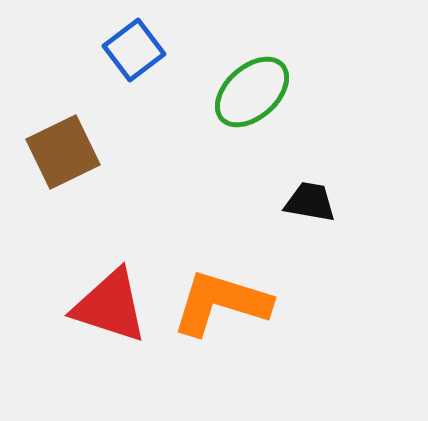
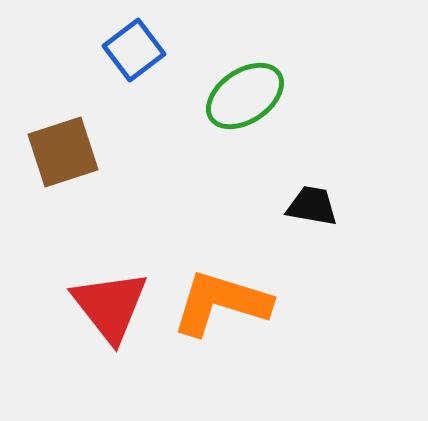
green ellipse: moved 7 px left, 4 px down; rotated 8 degrees clockwise
brown square: rotated 8 degrees clockwise
black trapezoid: moved 2 px right, 4 px down
red triangle: rotated 34 degrees clockwise
